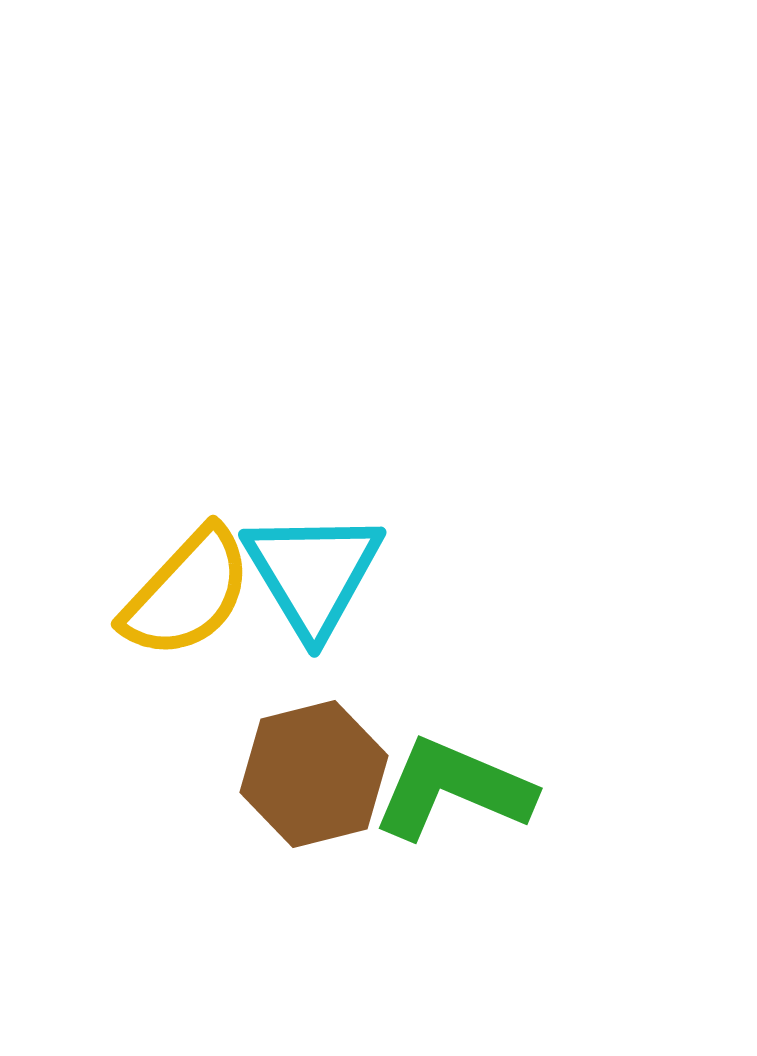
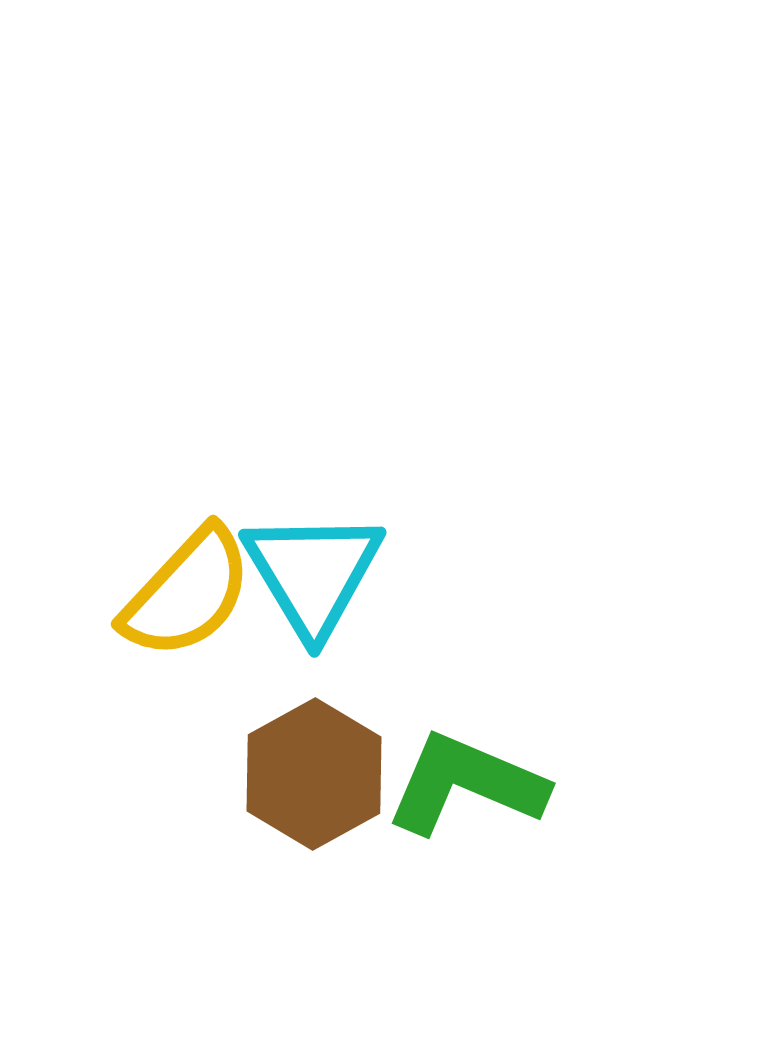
brown hexagon: rotated 15 degrees counterclockwise
green L-shape: moved 13 px right, 5 px up
